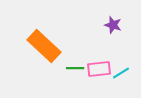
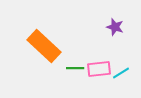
purple star: moved 2 px right, 2 px down
